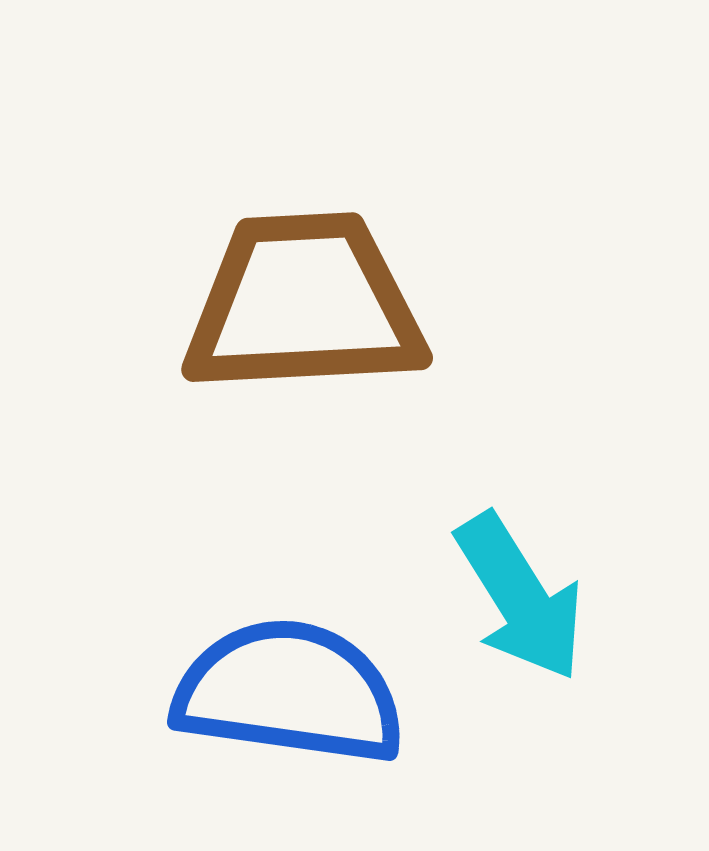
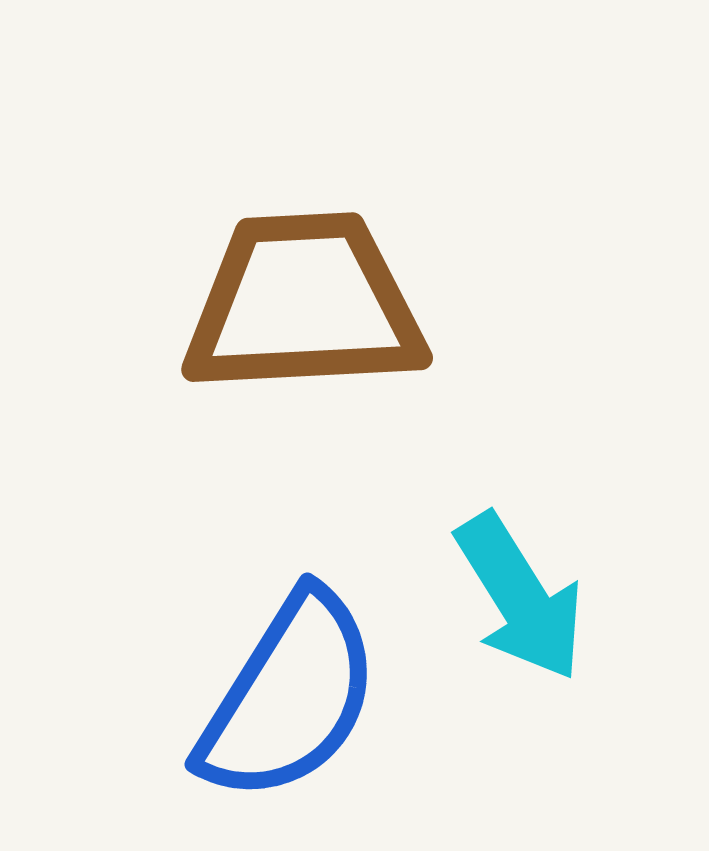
blue semicircle: moved 5 px down; rotated 114 degrees clockwise
